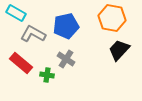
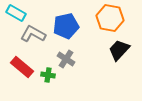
orange hexagon: moved 2 px left
red rectangle: moved 1 px right, 4 px down
green cross: moved 1 px right
